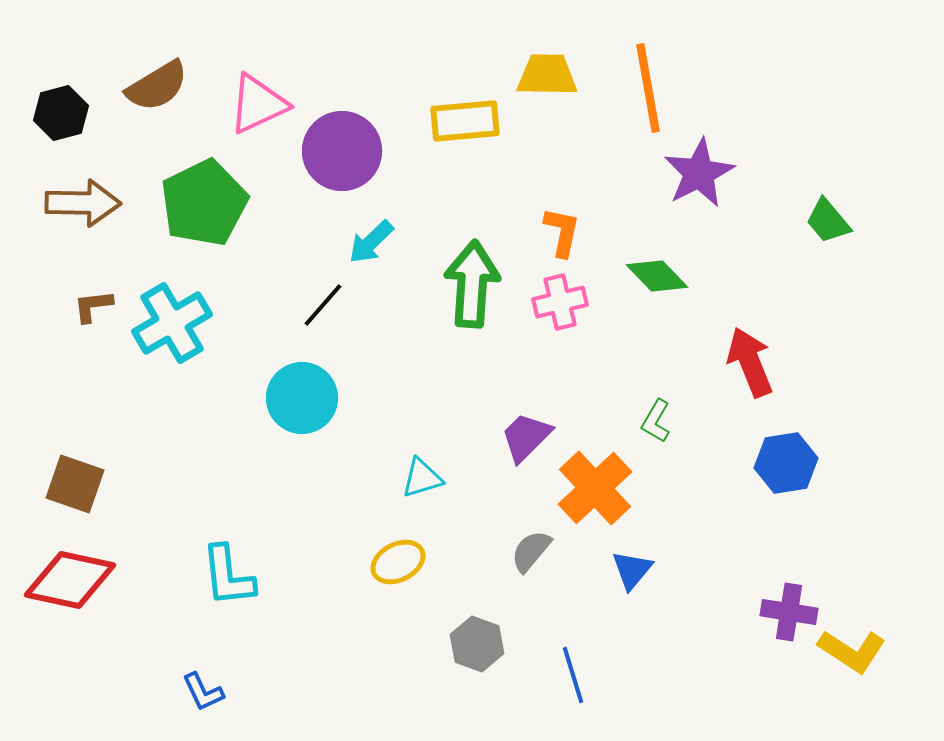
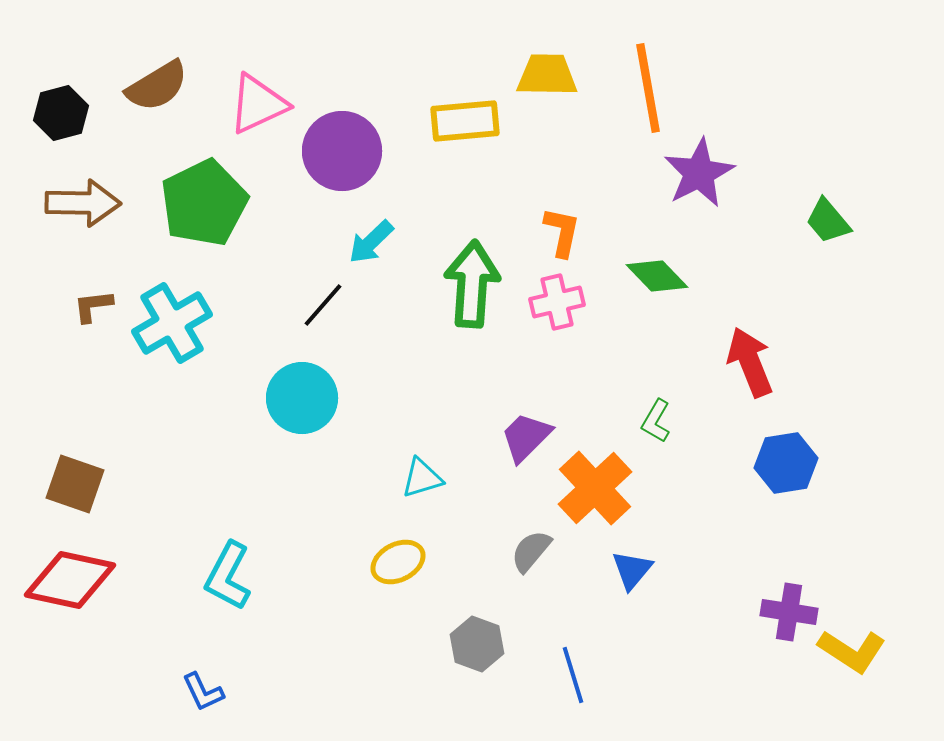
pink cross: moved 3 px left
cyan L-shape: rotated 34 degrees clockwise
